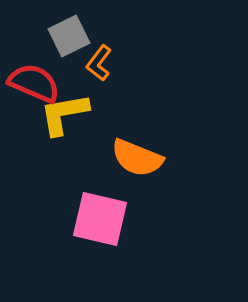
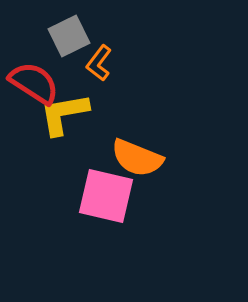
red semicircle: rotated 10 degrees clockwise
pink square: moved 6 px right, 23 px up
